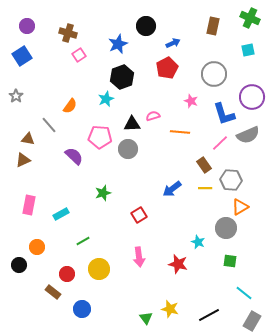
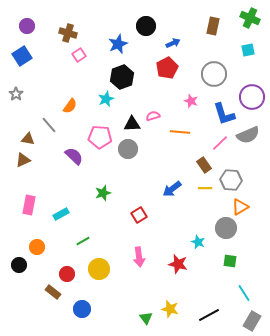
gray star at (16, 96): moved 2 px up
cyan line at (244, 293): rotated 18 degrees clockwise
